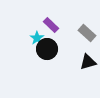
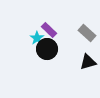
purple rectangle: moved 2 px left, 5 px down
